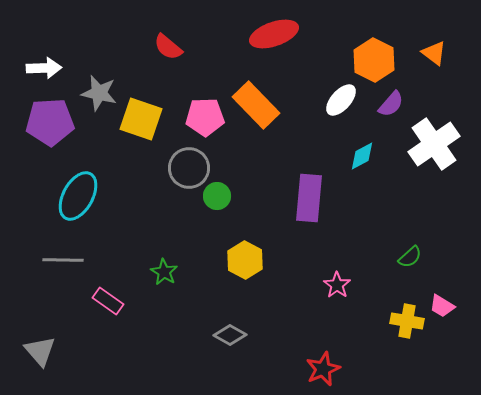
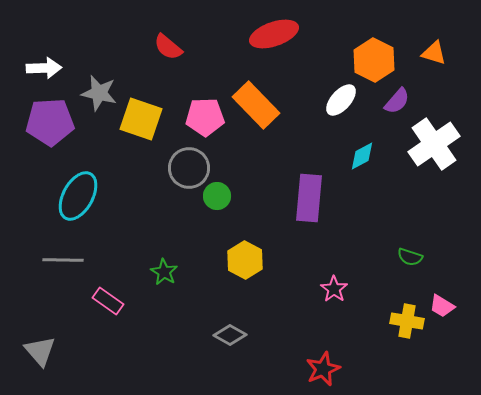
orange triangle: rotated 20 degrees counterclockwise
purple semicircle: moved 6 px right, 3 px up
green semicircle: rotated 60 degrees clockwise
pink star: moved 3 px left, 4 px down
